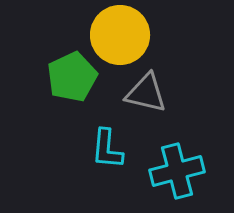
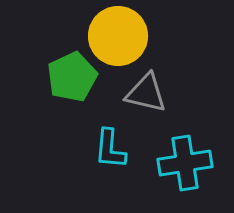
yellow circle: moved 2 px left, 1 px down
cyan L-shape: moved 3 px right
cyan cross: moved 8 px right, 8 px up; rotated 6 degrees clockwise
